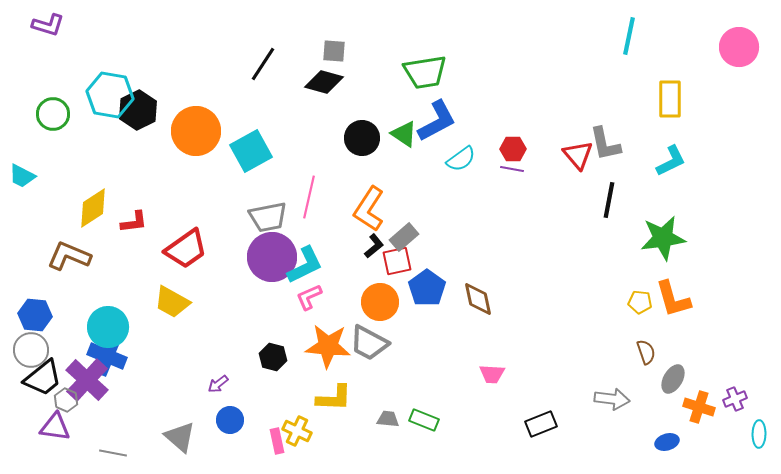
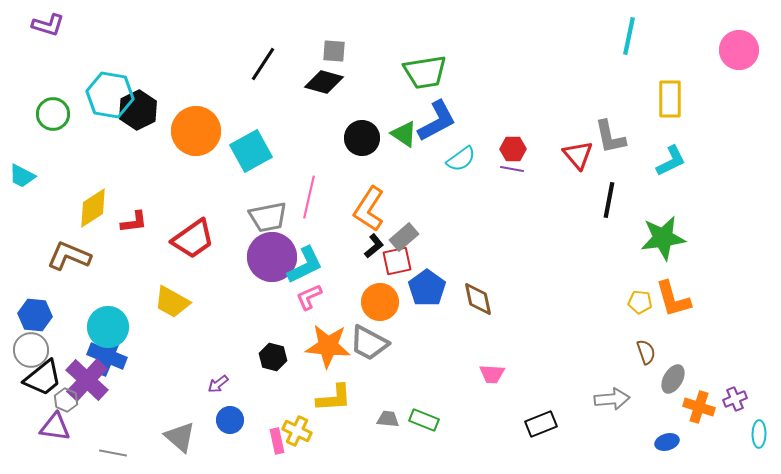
pink circle at (739, 47): moved 3 px down
gray L-shape at (605, 144): moved 5 px right, 7 px up
red trapezoid at (186, 249): moved 7 px right, 10 px up
yellow L-shape at (334, 398): rotated 6 degrees counterclockwise
gray arrow at (612, 399): rotated 12 degrees counterclockwise
